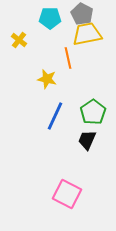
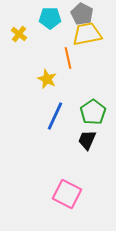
yellow cross: moved 6 px up
yellow star: rotated 12 degrees clockwise
